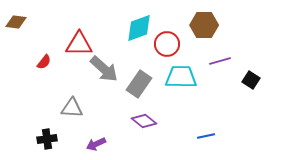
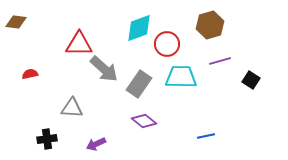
brown hexagon: moved 6 px right; rotated 16 degrees counterclockwise
red semicircle: moved 14 px left, 12 px down; rotated 140 degrees counterclockwise
